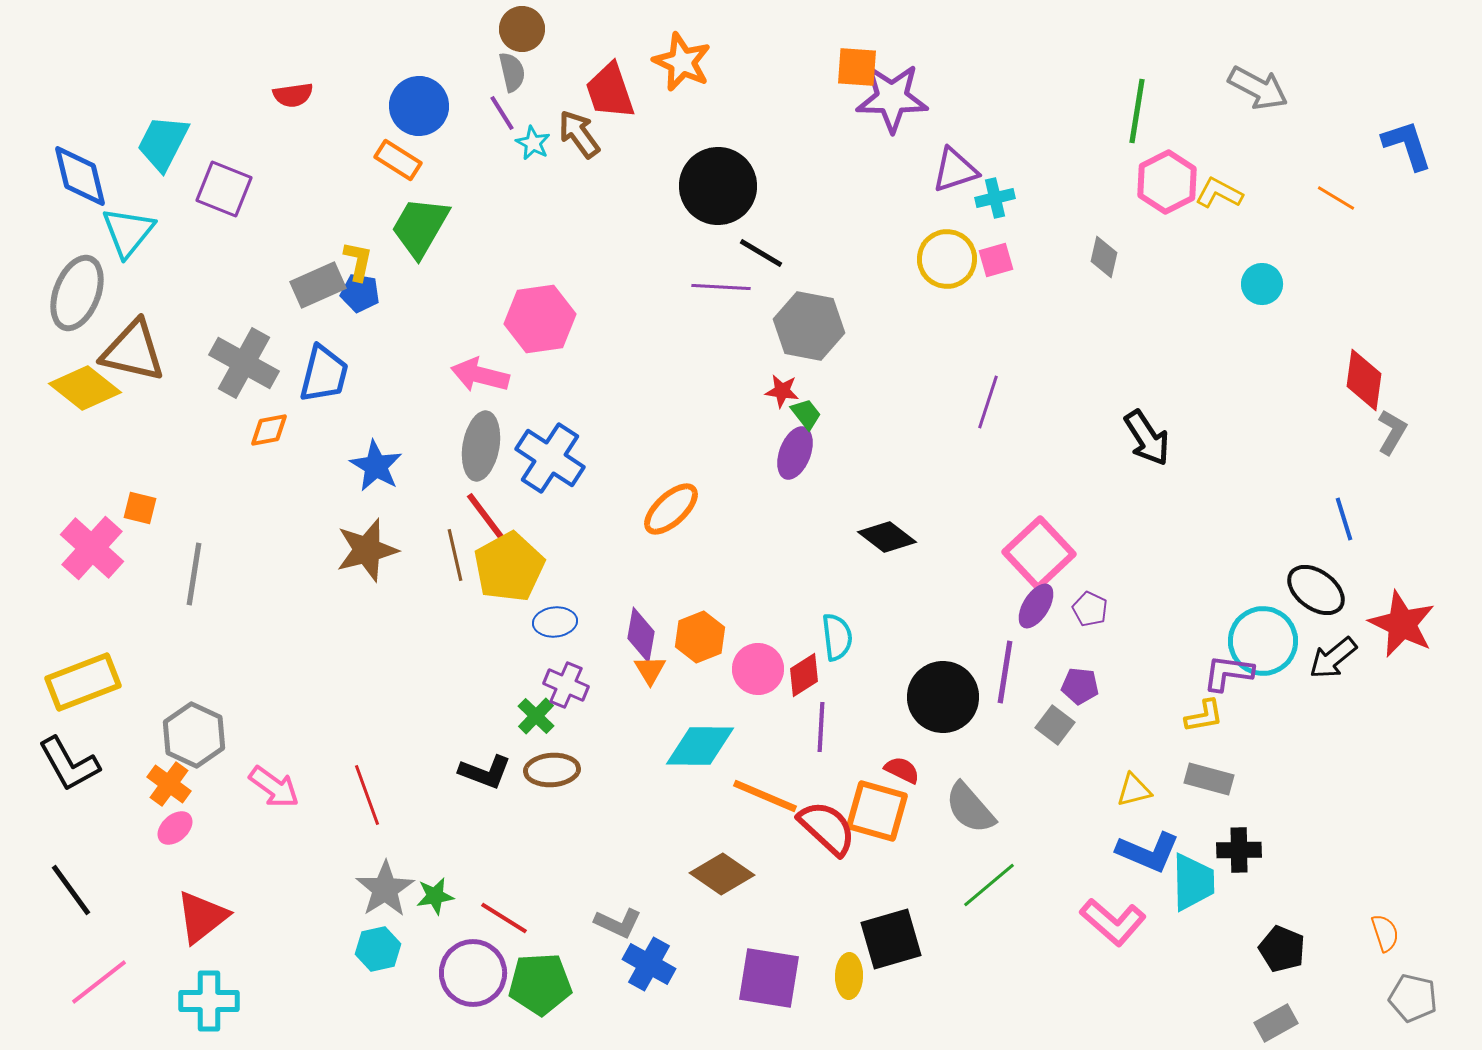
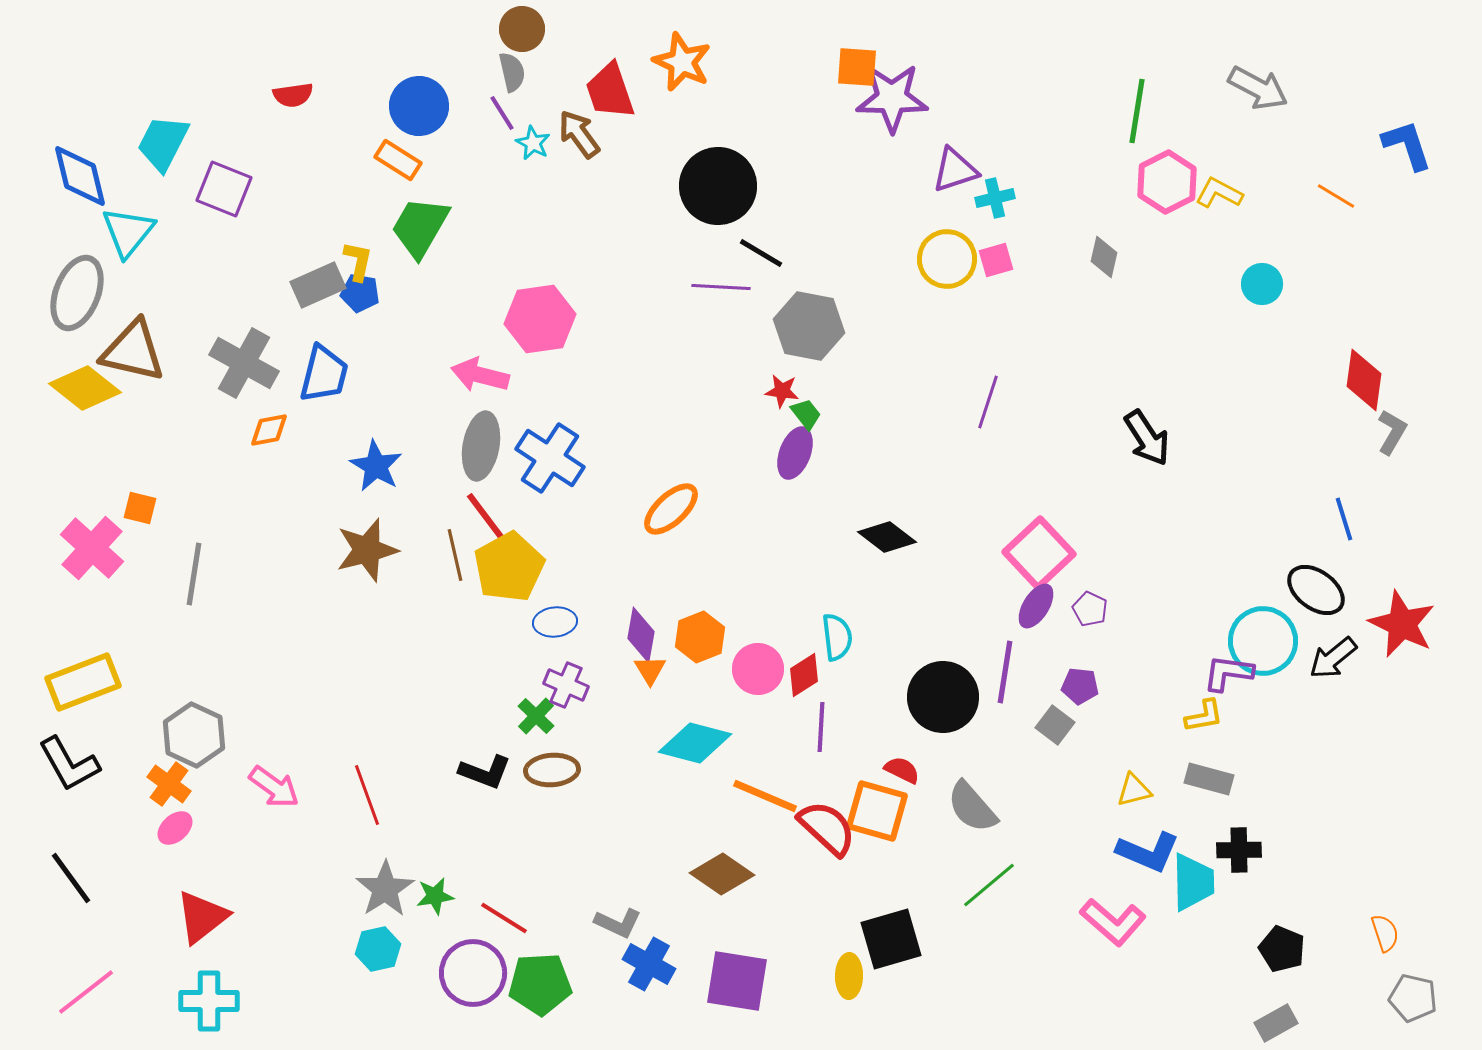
orange line at (1336, 198): moved 2 px up
cyan diamond at (700, 746): moved 5 px left, 3 px up; rotated 14 degrees clockwise
gray semicircle at (970, 808): moved 2 px right, 1 px up
black line at (71, 890): moved 12 px up
purple square at (769, 978): moved 32 px left, 3 px down
pink line at (99, 982): moved 13 px left, 10 px down
